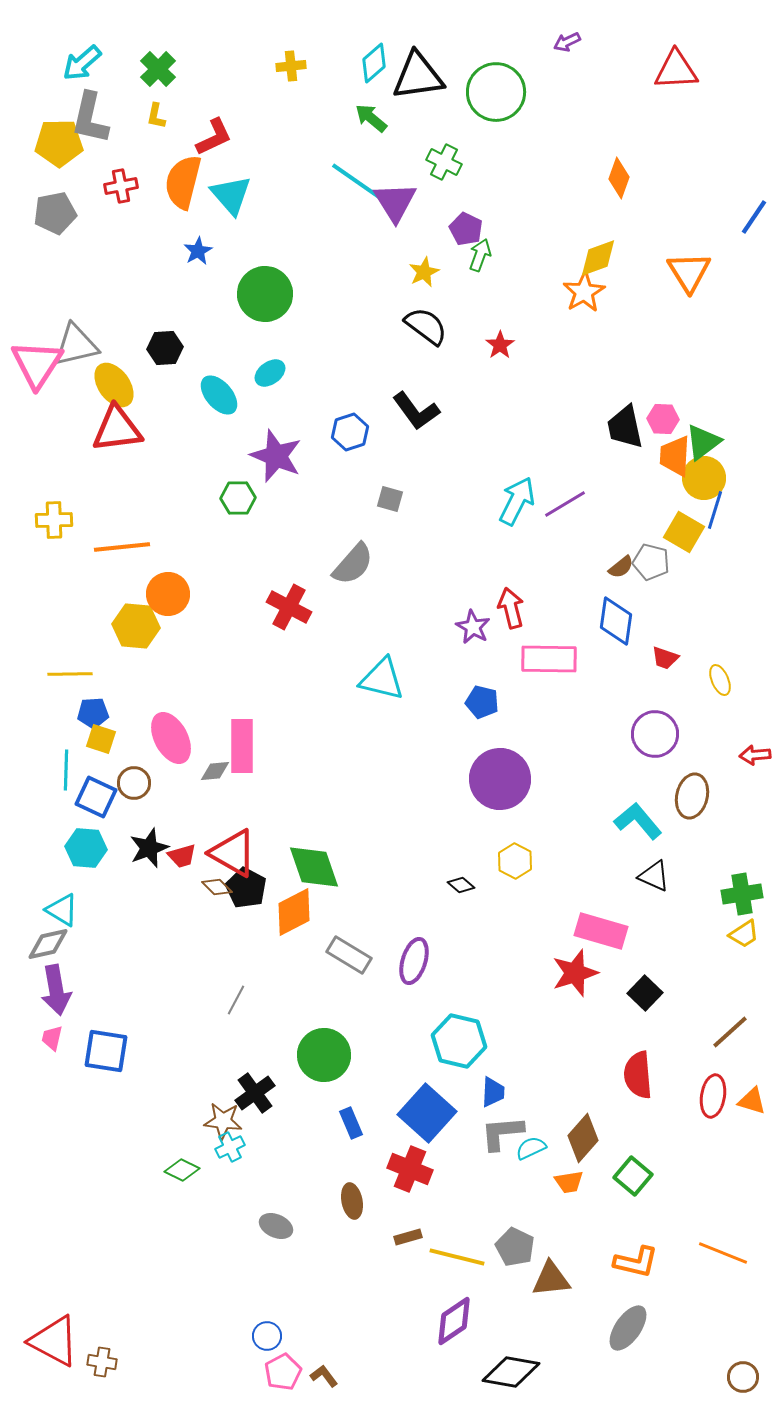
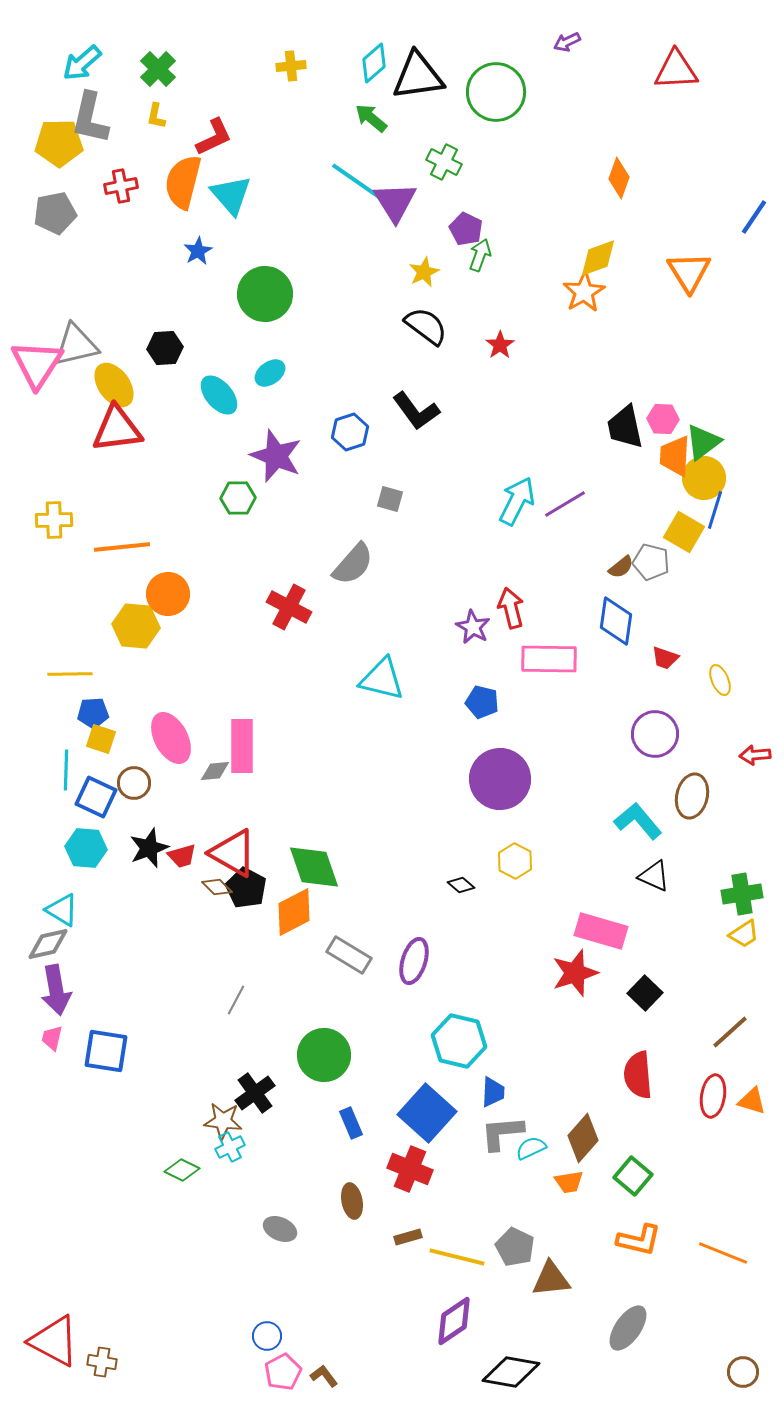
gray ellipse at (276, 1226): moved 4 px right, 3 px down
orange L-shape at (636, 1262): moved 3 px right, 22 px up
brown circle at (743, 1377): moved 5 px up
